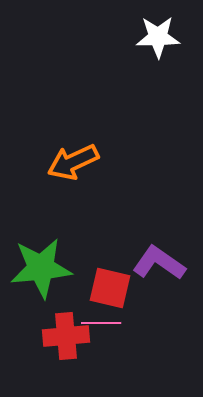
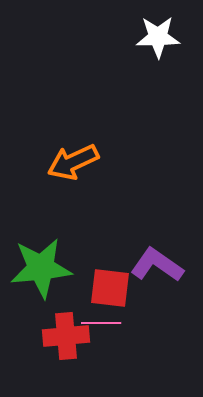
purple L-shape: moved 2 px left, 2 px down
red square: rotated 6 degrees counterclockwise
